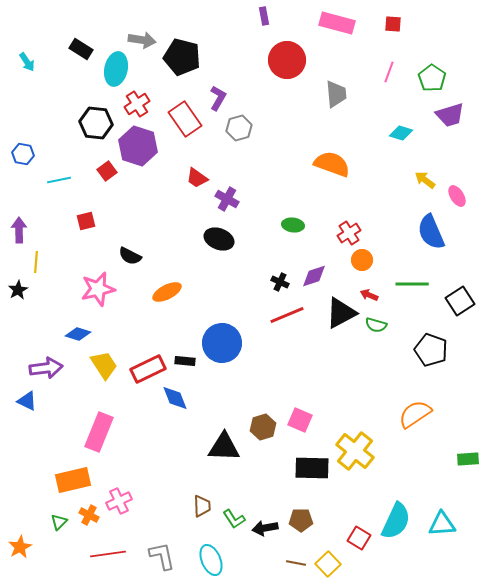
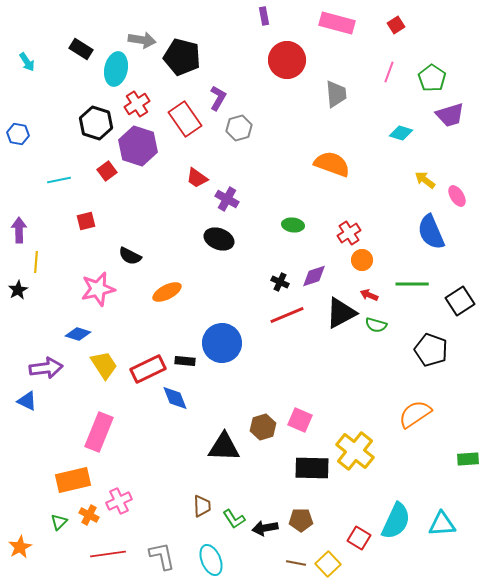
red square at (393, 24): moved 3 px right, 1 px down; rotated 36 degrees counterclockwise
black hexagon at (96, 123): rotated 12 degrees clockwise
blue hexagon at (23, 154): moved 5 px left, 20 px up
